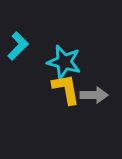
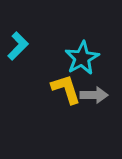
cyan star: moved 18 px right, 4 px up; rotated 28 degrees clockwise
yellow L-shape: rotated 8 degrees counterclockwise
